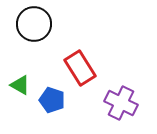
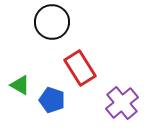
black circle: moved 18 px right, 2 px up
purple cross: moved 1 px right; rotated 24 degrees clockwise
